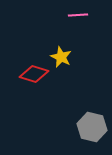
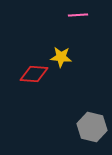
yellow star: rotated 20 degrees counterclockwise
red diamond: rotated 12 degrees counterclockwise
